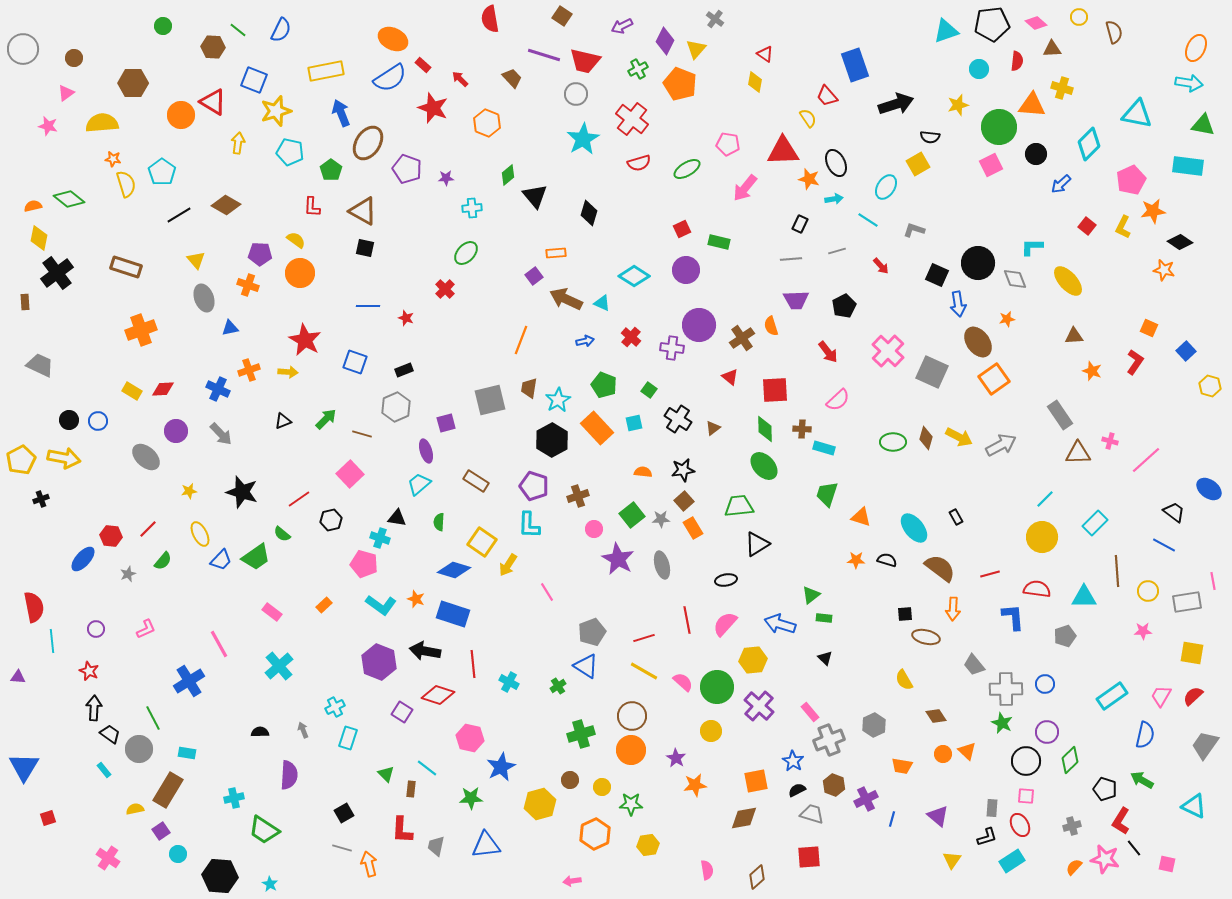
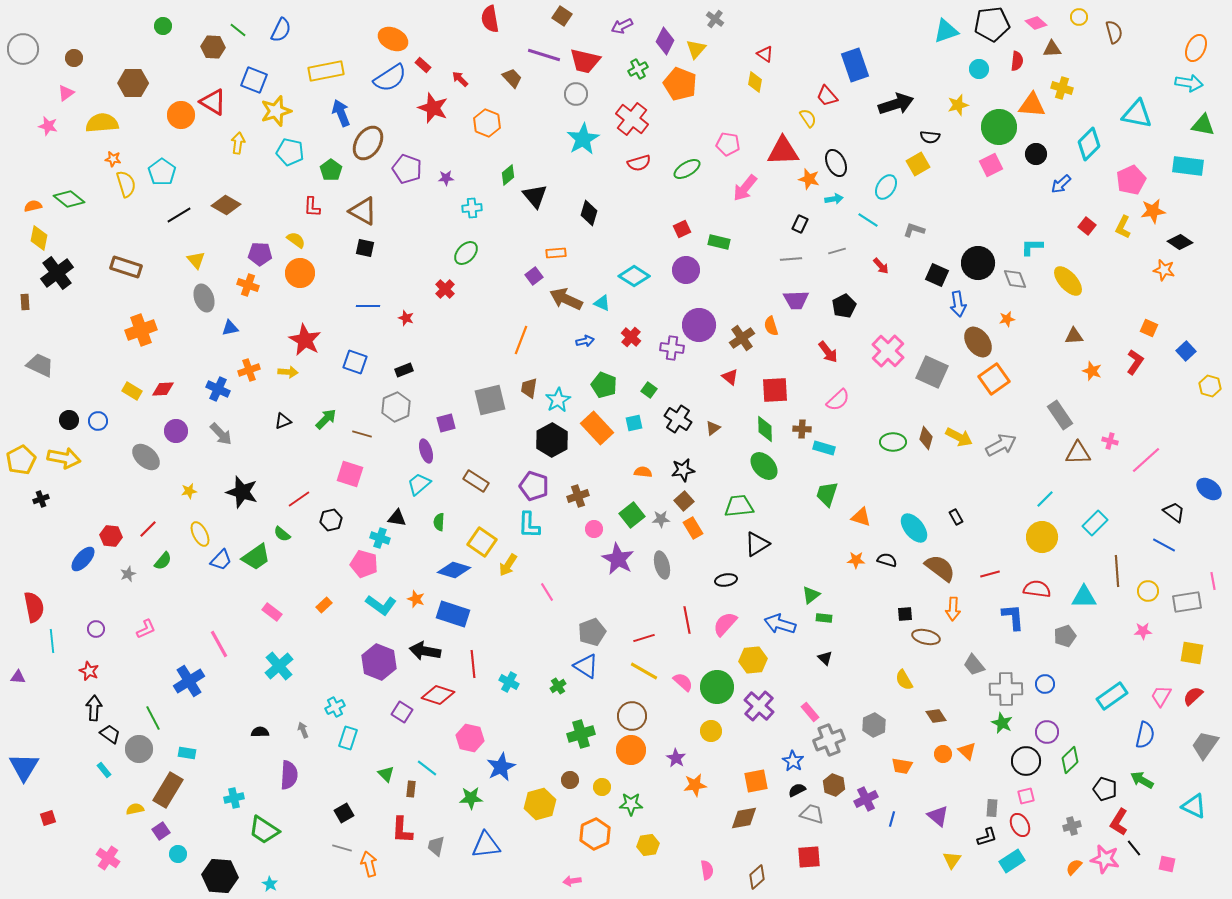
pink square at (350, 474): rotated 28 degrees counterclockwise
pink square at (1026, 796): rotated 18 degrees counterclockwise
red L-shape at (1121, 821): moved 2 px left, 1 px down
